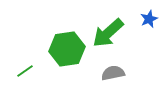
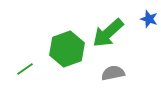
blue star: rotated 30 degrees counterclockwise
green hexagon: rotated 12 degrees counterclockwise
green line: moved 2 px up
